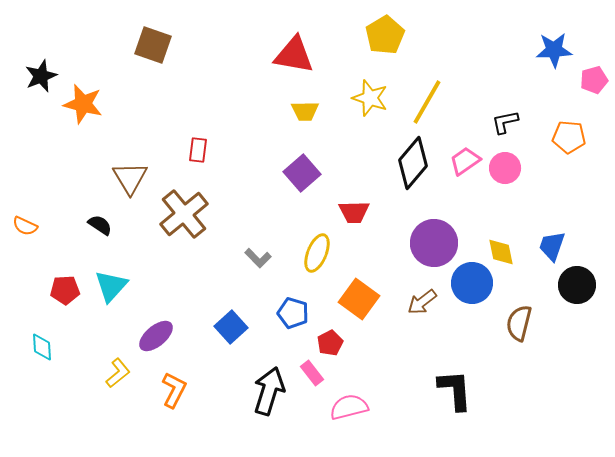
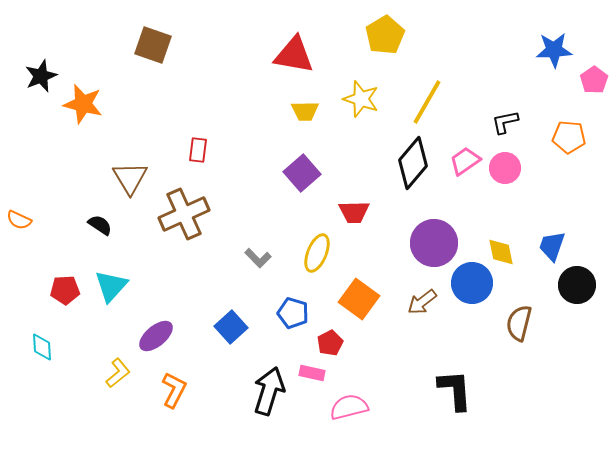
pink pentagon at (594, 80): rotated 20 degrees counterclockwise
yellow star at (370, 98): moved 9 px left, 1 px down
brown cross at (184, 214): rotated 15 degrees clockwise
orange semicircle at (25, 226): moved 6 px left, 6 px up
pink rectangle at (312, 373): rotated 40 degrees counterclockwise
